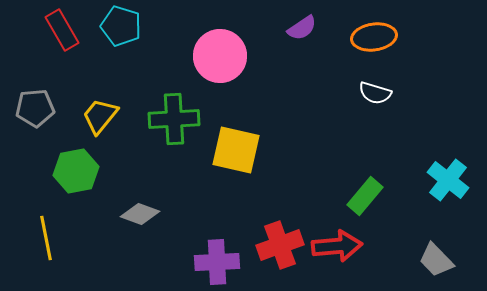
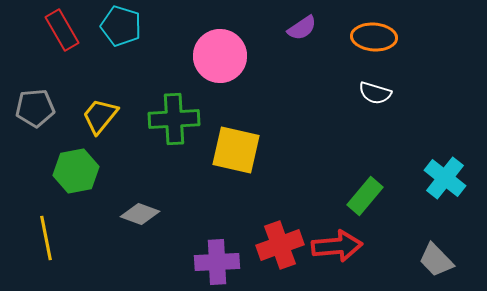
orange ellipse: rotated 12 degrees clockwise
cyan cross: moved 3 px left, 2 px up
